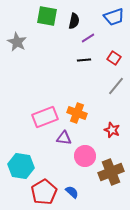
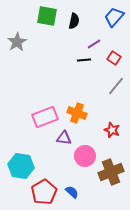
blue trapezoid: rotated 150 degrees clockwise
purple line: moved 6 px right, 6 px down
gray star: rotated 12 degrees clockwise
